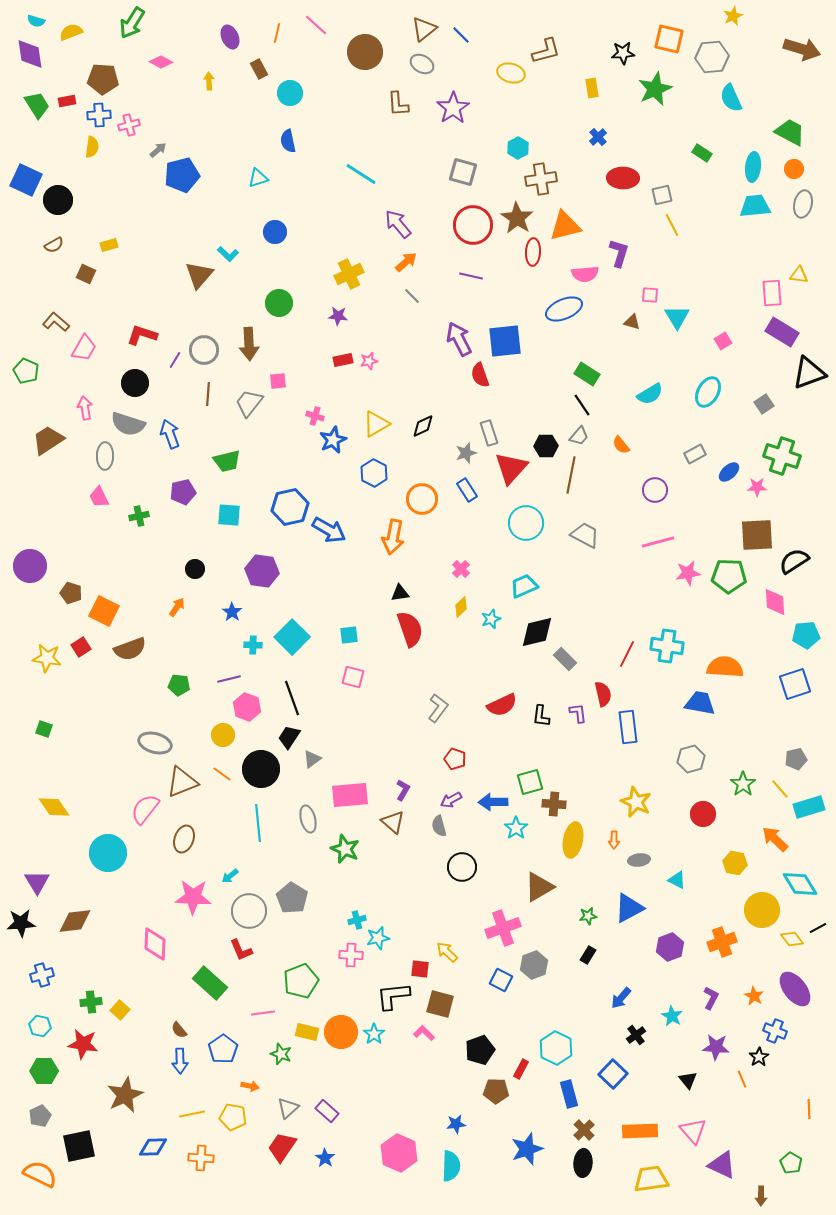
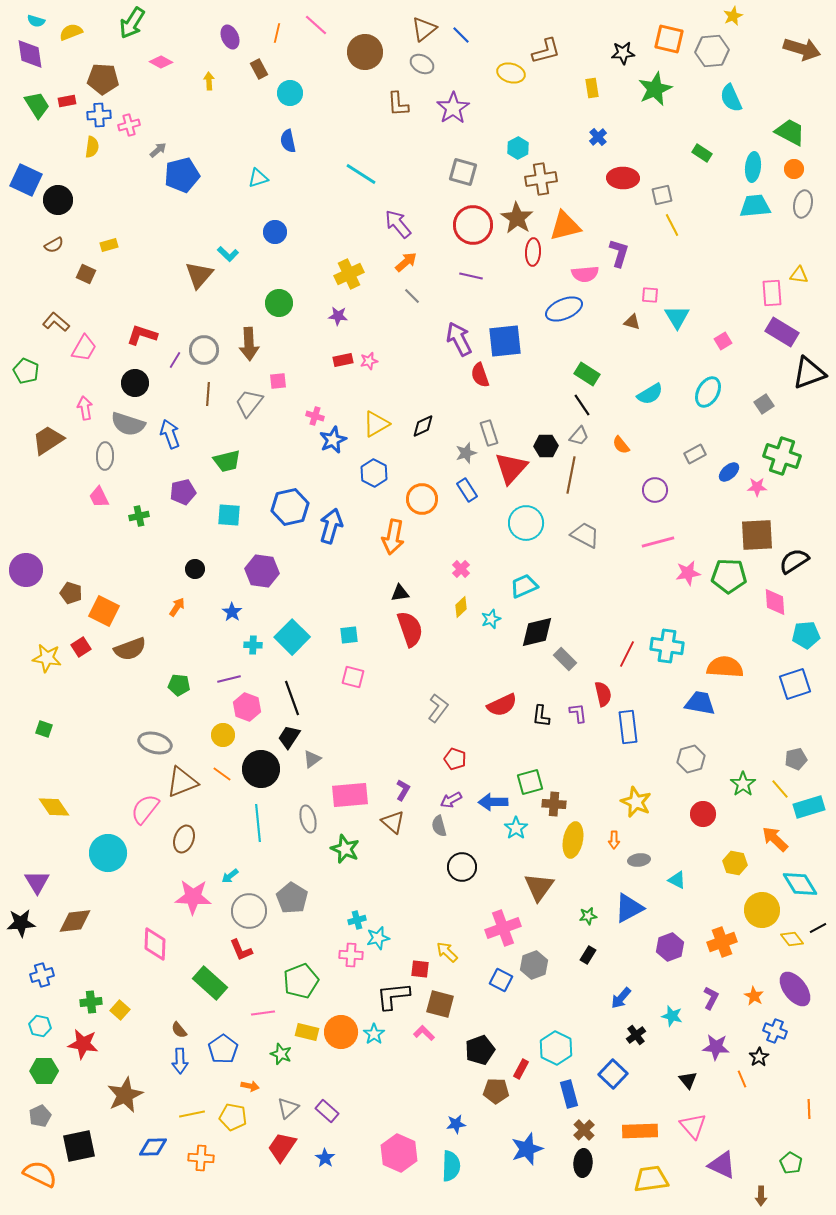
gray hexagon at (712, 57): moved 6 px up
blue arrow at (329, 530): moved 2 px right, 4 px up; rotated 104 degrees counterclockwise
purple circle at (30, 566): moved 4 px left, 4 px down
brown triangle at (539, 887): rotated 24 degrees counterclockwise
cyan star at (672, 1016): rotated 15 degrees counterclockwise
pink triangle at (693, 1131): moved 5 px up
